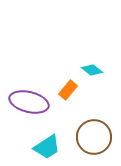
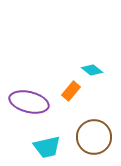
orange rectangle: moved 3 px right, 1 px down
cyan trapezoid: rotated 20 degrees clockwise
